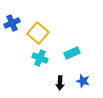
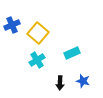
blue cross: moved 2 px down
cyan cross: moved 3 px left, 2 px down; rotated 35 degrees clockwise
